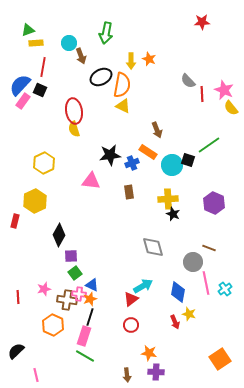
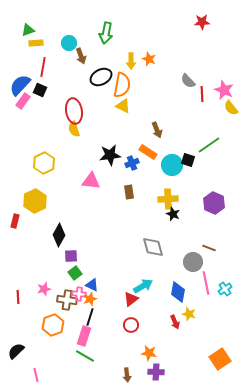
orange hexagon at (53, 325): rotated 15 degrees clockwise
